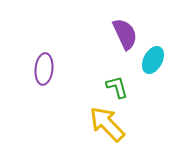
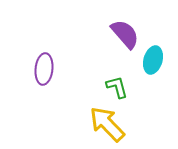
purple semicircle: rotated 16 degrees counterclockwise
cyan ellipse: rotated 12 degrees counterclockwise
